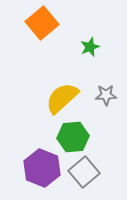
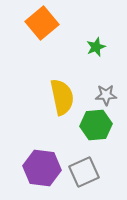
green star: moved 6 px right
yellow semicircle: moved 1 px up; rotated 120 degrees clockwise
green hexagon: moved 23 px right, 12 px up
purple hexagon: rotated 15 degrees counterclockwise
gray square: rotated 16 degrees clockwise
